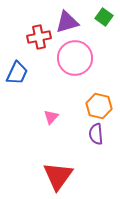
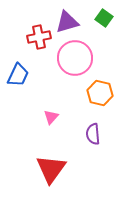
green square: moved 1 px down
blue trapezoid: moved 1 px right, 2 px down
orange hexagon: moved 1 px right, 13 px up
purple semicircle: moved 3 px left
red triangle: moved 7 px left, 7 px up
